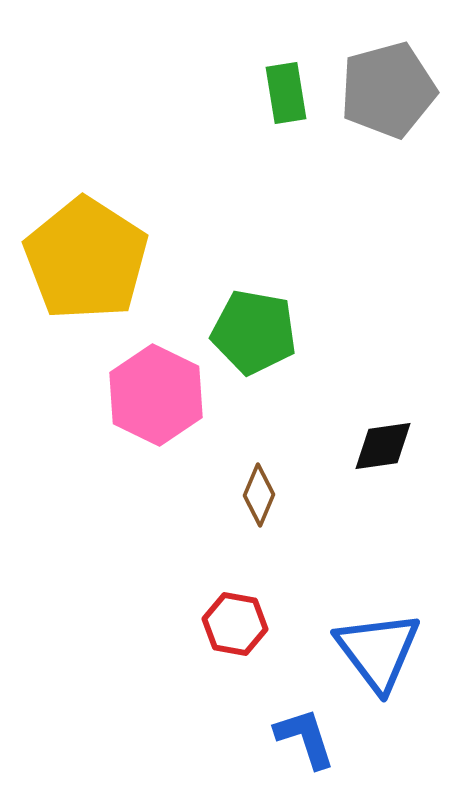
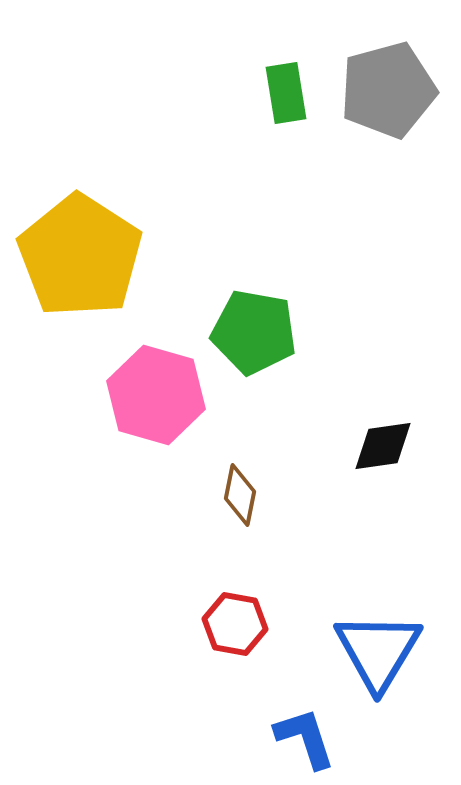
yellow pentagon: moved 6 px left, 3 px up
pink hexagon: rotated 10 degrees counterclockwise
brown diamond: moved 19 px left; rotated 12 degrees counterclockwise
blue triangle: rotated 8 degrees clockwise
